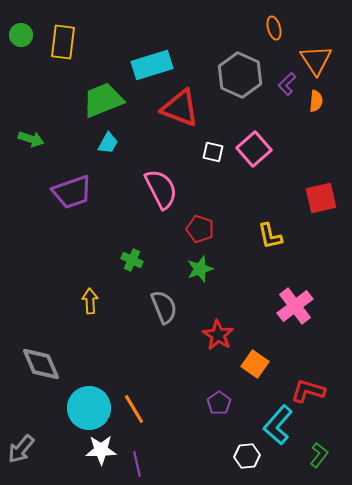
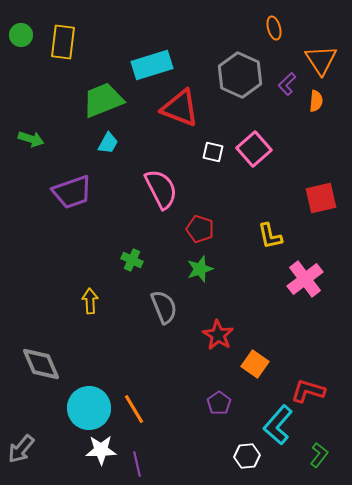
orange triangle: moved 5 px right
pink cross: moved 10 px right, 27 px up
